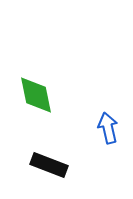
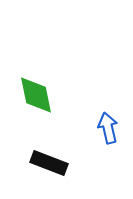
black rectangle: moved 2 px up
